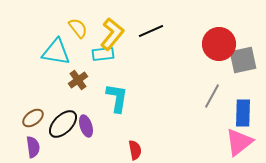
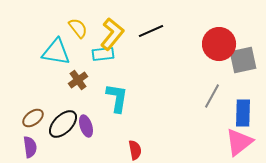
purple semicircle: moved 3 px left
